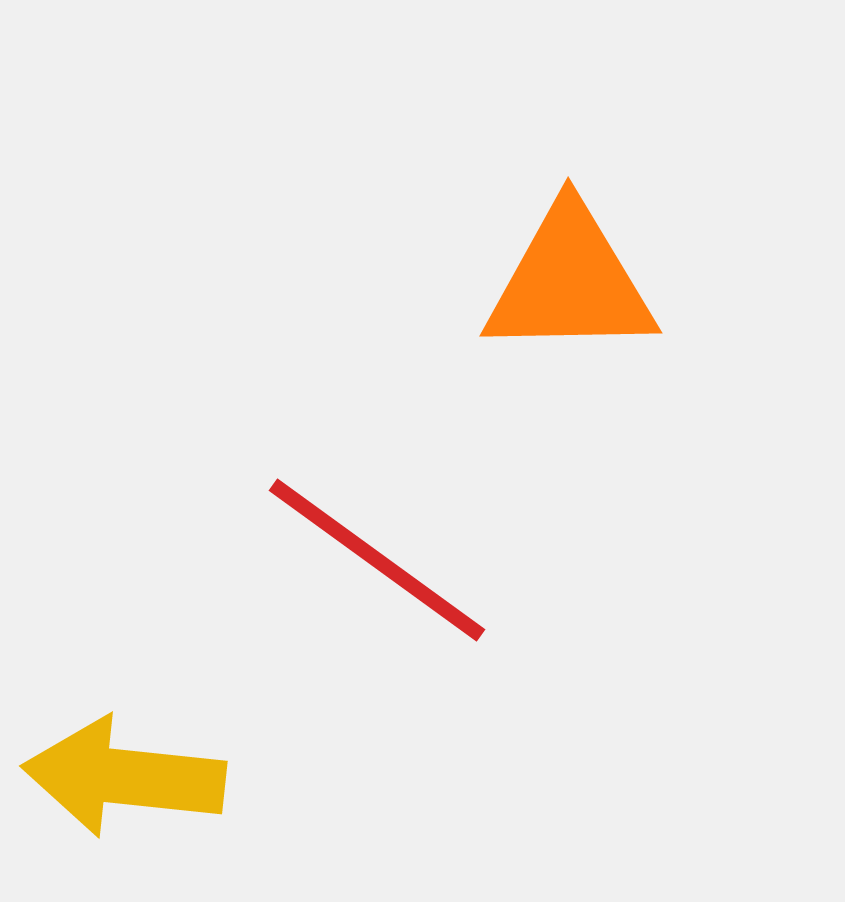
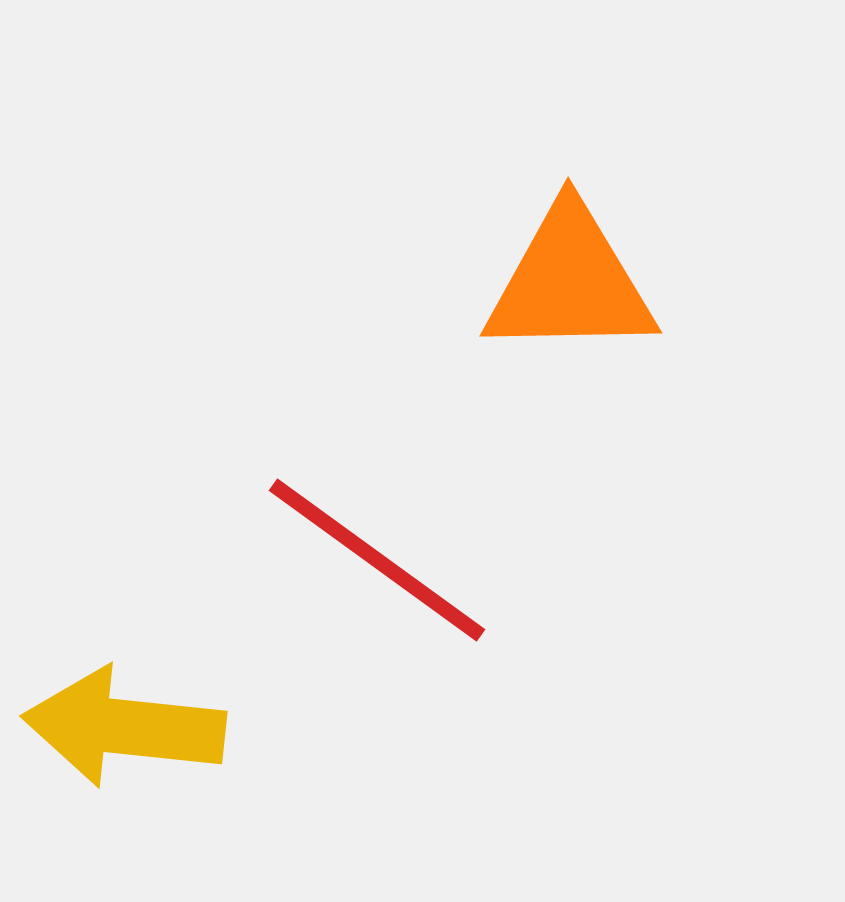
yellow arrow: moved 50 px up
